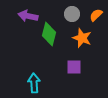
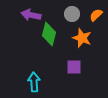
purple arrow: moved 3 px right, 1 px up
cyan arrow: moved 1 px up
